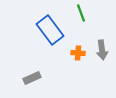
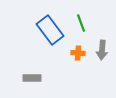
green line: moved 10 px down
gray arrow: rotated 12 degrees clockwise
gray rectangle: rotated 24 degrees clockwise
